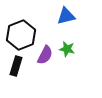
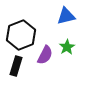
green star: moved 2 px up; rotated 28 degrees clockwise
